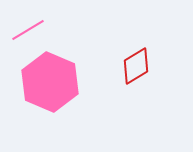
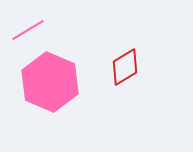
red diamond: moved 11 px left, 1 px down
